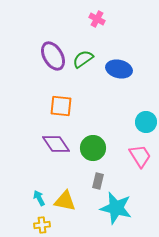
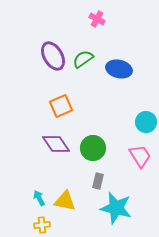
orange square: rotated 30 degrees counterclockwise
